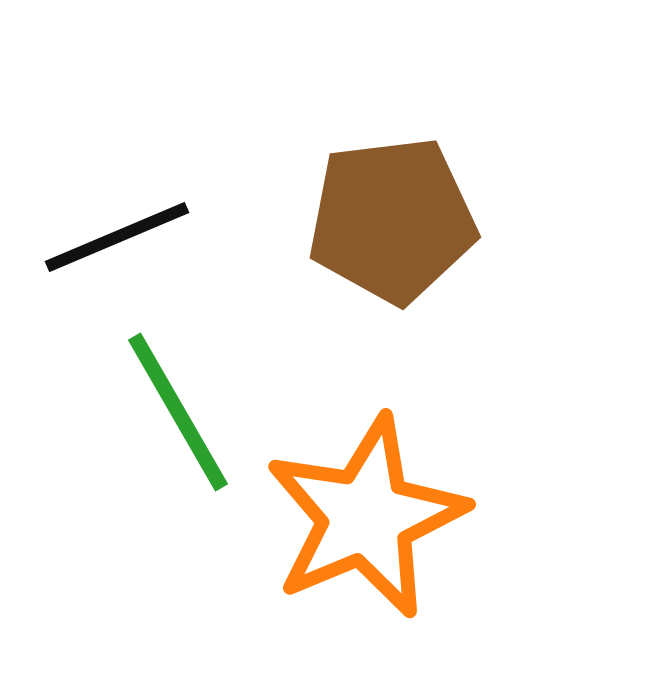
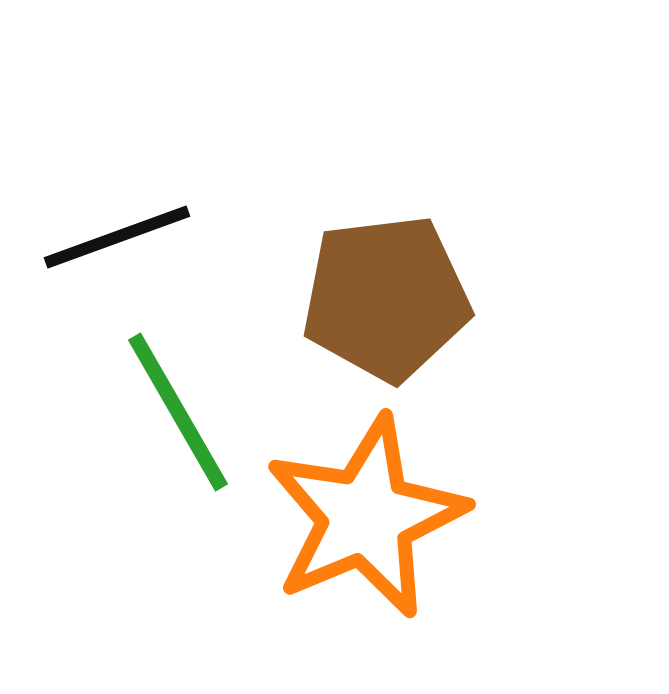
brown pentagon: moved 6 px left, 78 px down
black line: rotated 3 degrees clockwise
